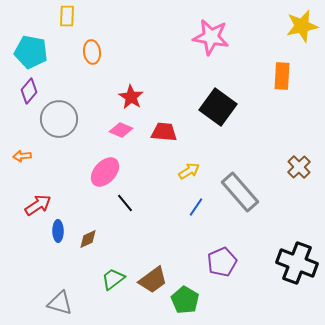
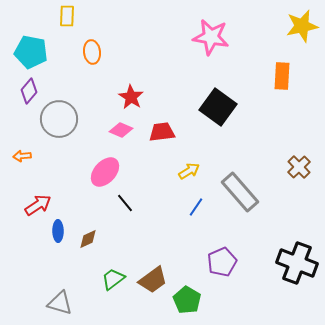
red trapezoid: moved 2 px left; rotated 12 degrees counterclockwise
green pentagon: moved 2 px right
